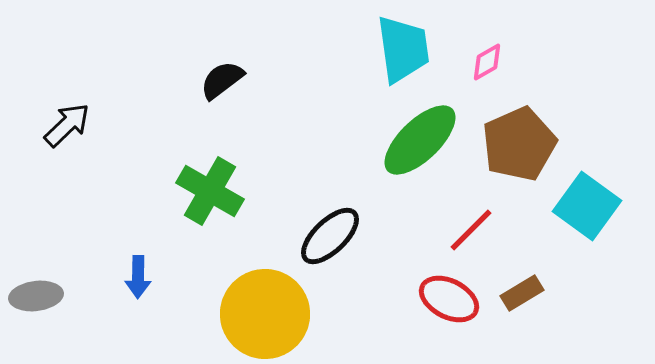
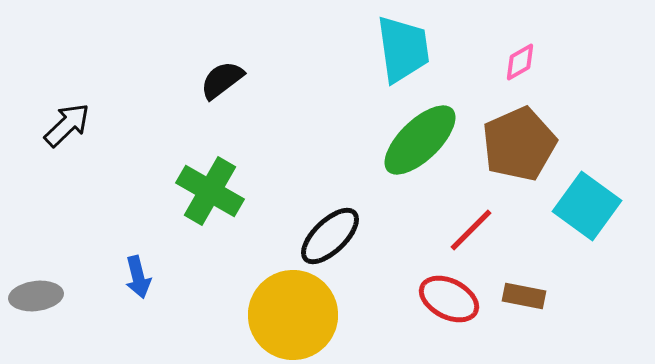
pink diamond: moved 33 px right
blue arrow: rotated 15 degrees counterclockwise
brown rectangle: moved 2 px right, 3 px down; rotated 42 degrees clockwise
yellow circle: moved 28 px right, 1 px down
